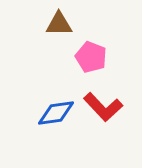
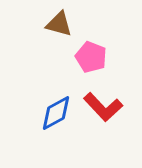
brown triangle: rotated 16 degrees clockwise
blue diamond: rotated 21 degrees counterclockwise
